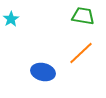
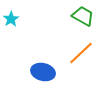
green trapezoid: rotated 20 degrees clockwise
